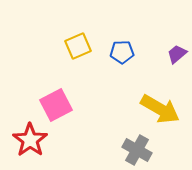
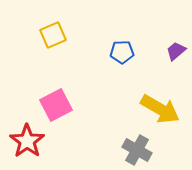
yellow square: moved 25 px left, 11 px up
purple trapezoid: moved 1 px left, 3 px up
red star: moved 3 px left, 1 px down
